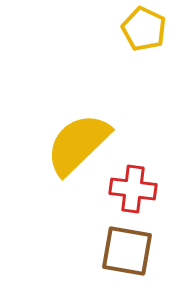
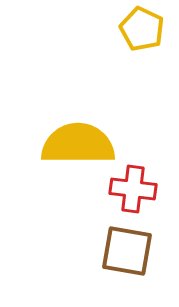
yellow pentagon: moved 2 px left
yellow semicircle: rotated 44 degrees clockwise
